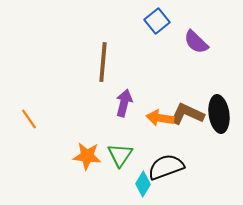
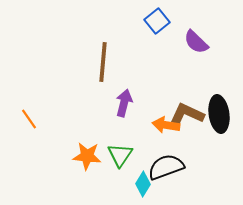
orange arrow: moved 6 px right, 7 px down
